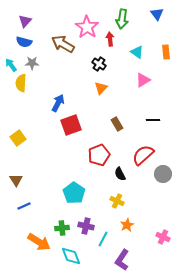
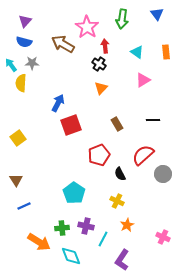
red arrow: moved 5 px left, 7 px down
